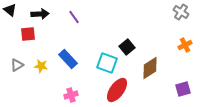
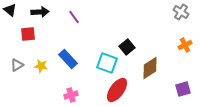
black arrow: moved 2 px up
